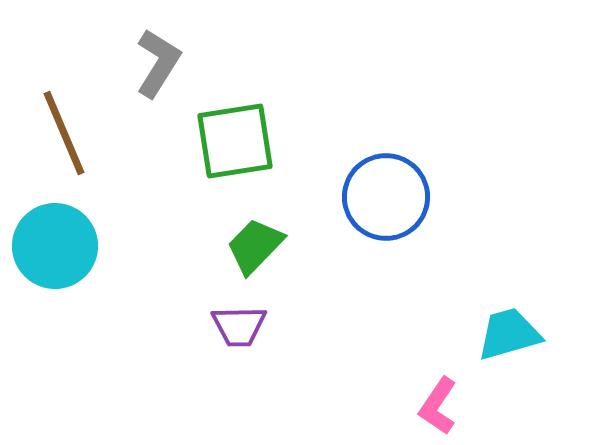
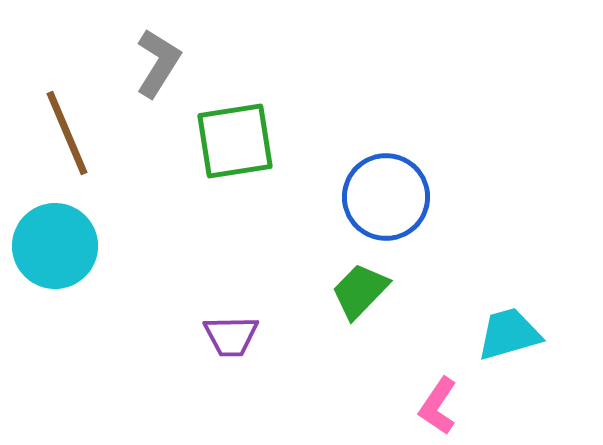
brown line: moved 3 px right
green trapezoid: moved 105 px right, 45 px down
purple trapezoid: moved 8 px left, 10 px down
